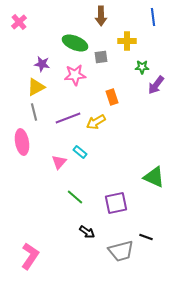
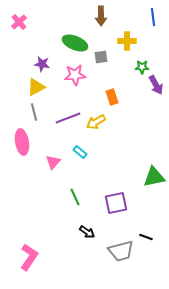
purple arrow: rotated 66 degrees counterclockwise
pink triangle: moved 6 px left
green triangle: rotated 35 degrees counterclockwise
green line: rotated 24 degrees clockwise
pink L-shape: moved 1 px left, 1 px down
